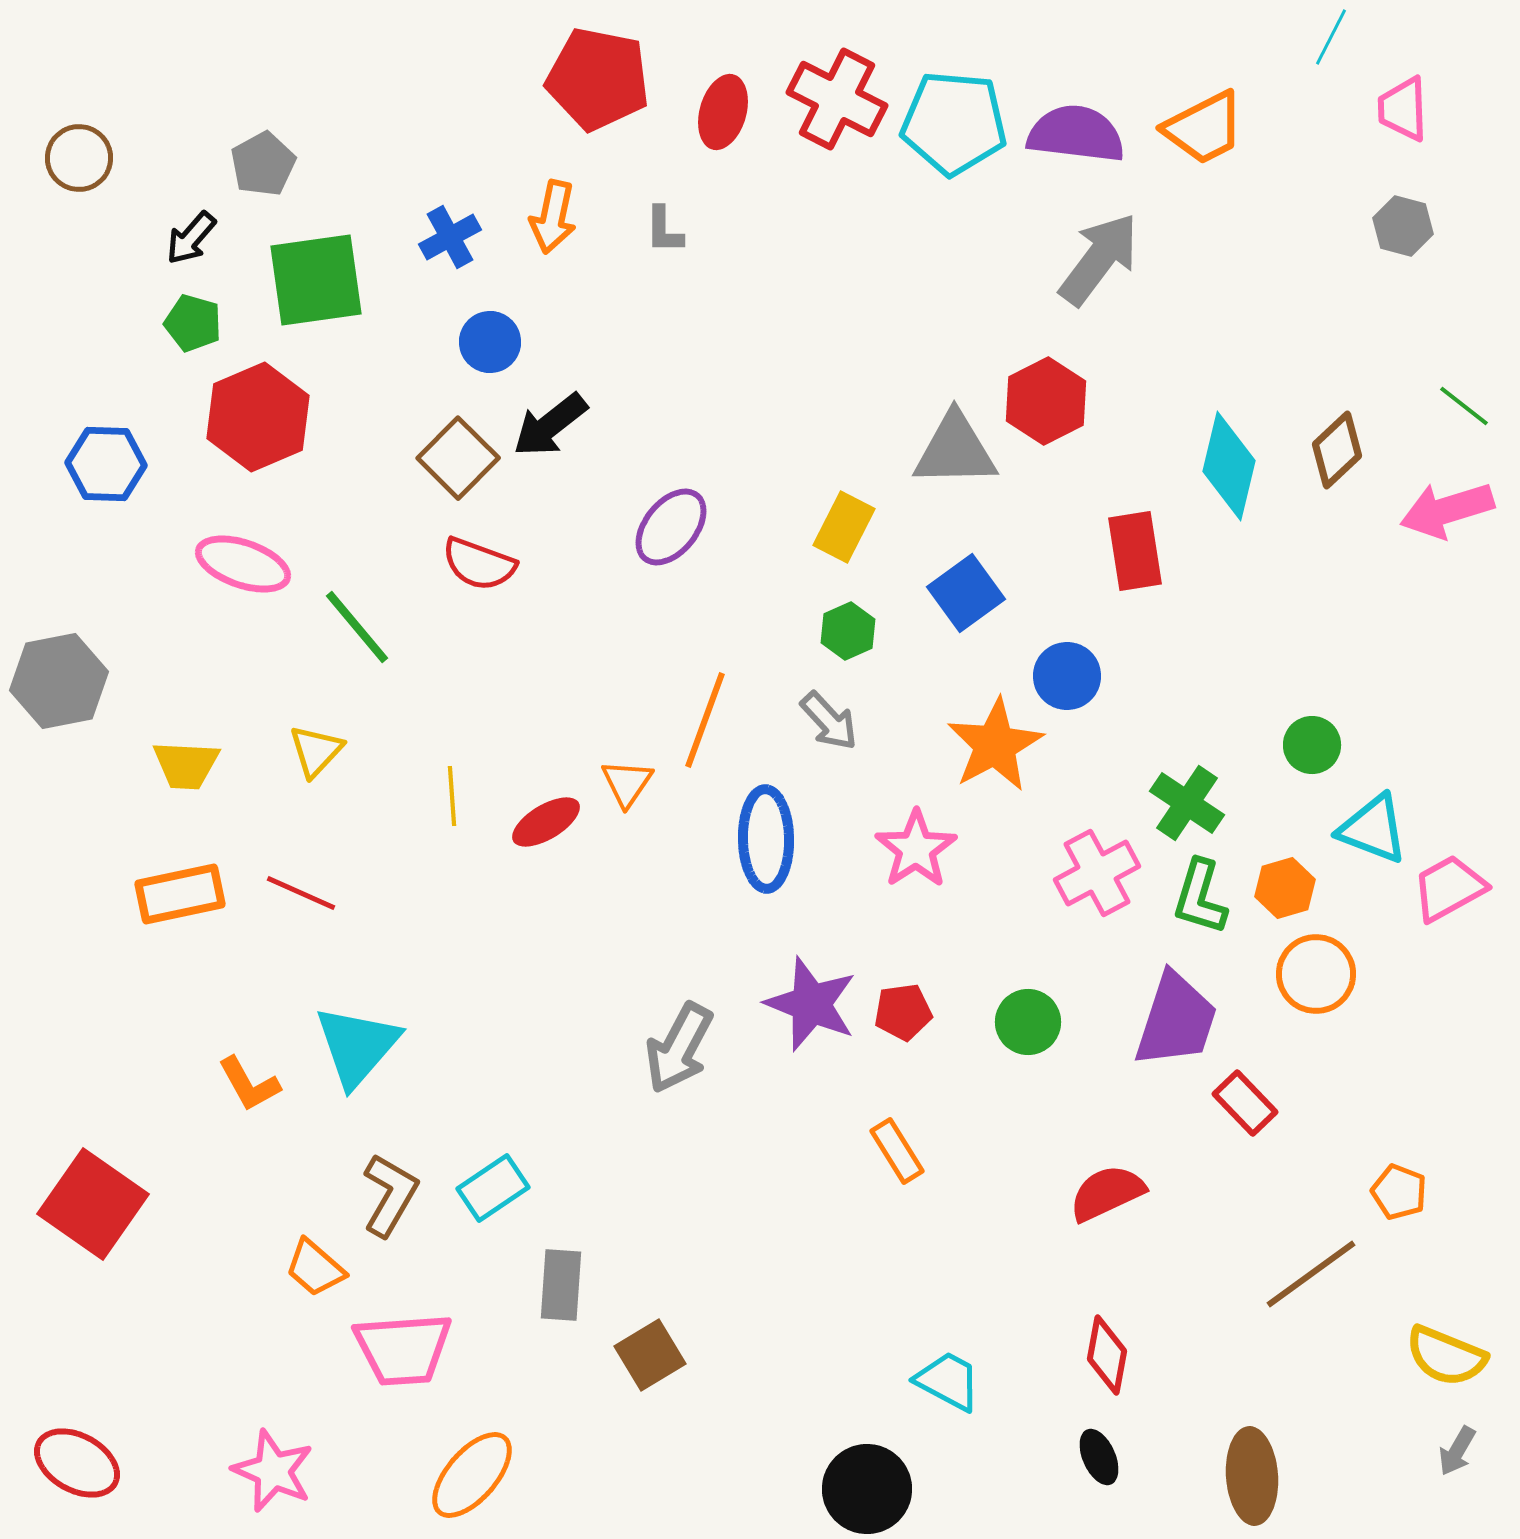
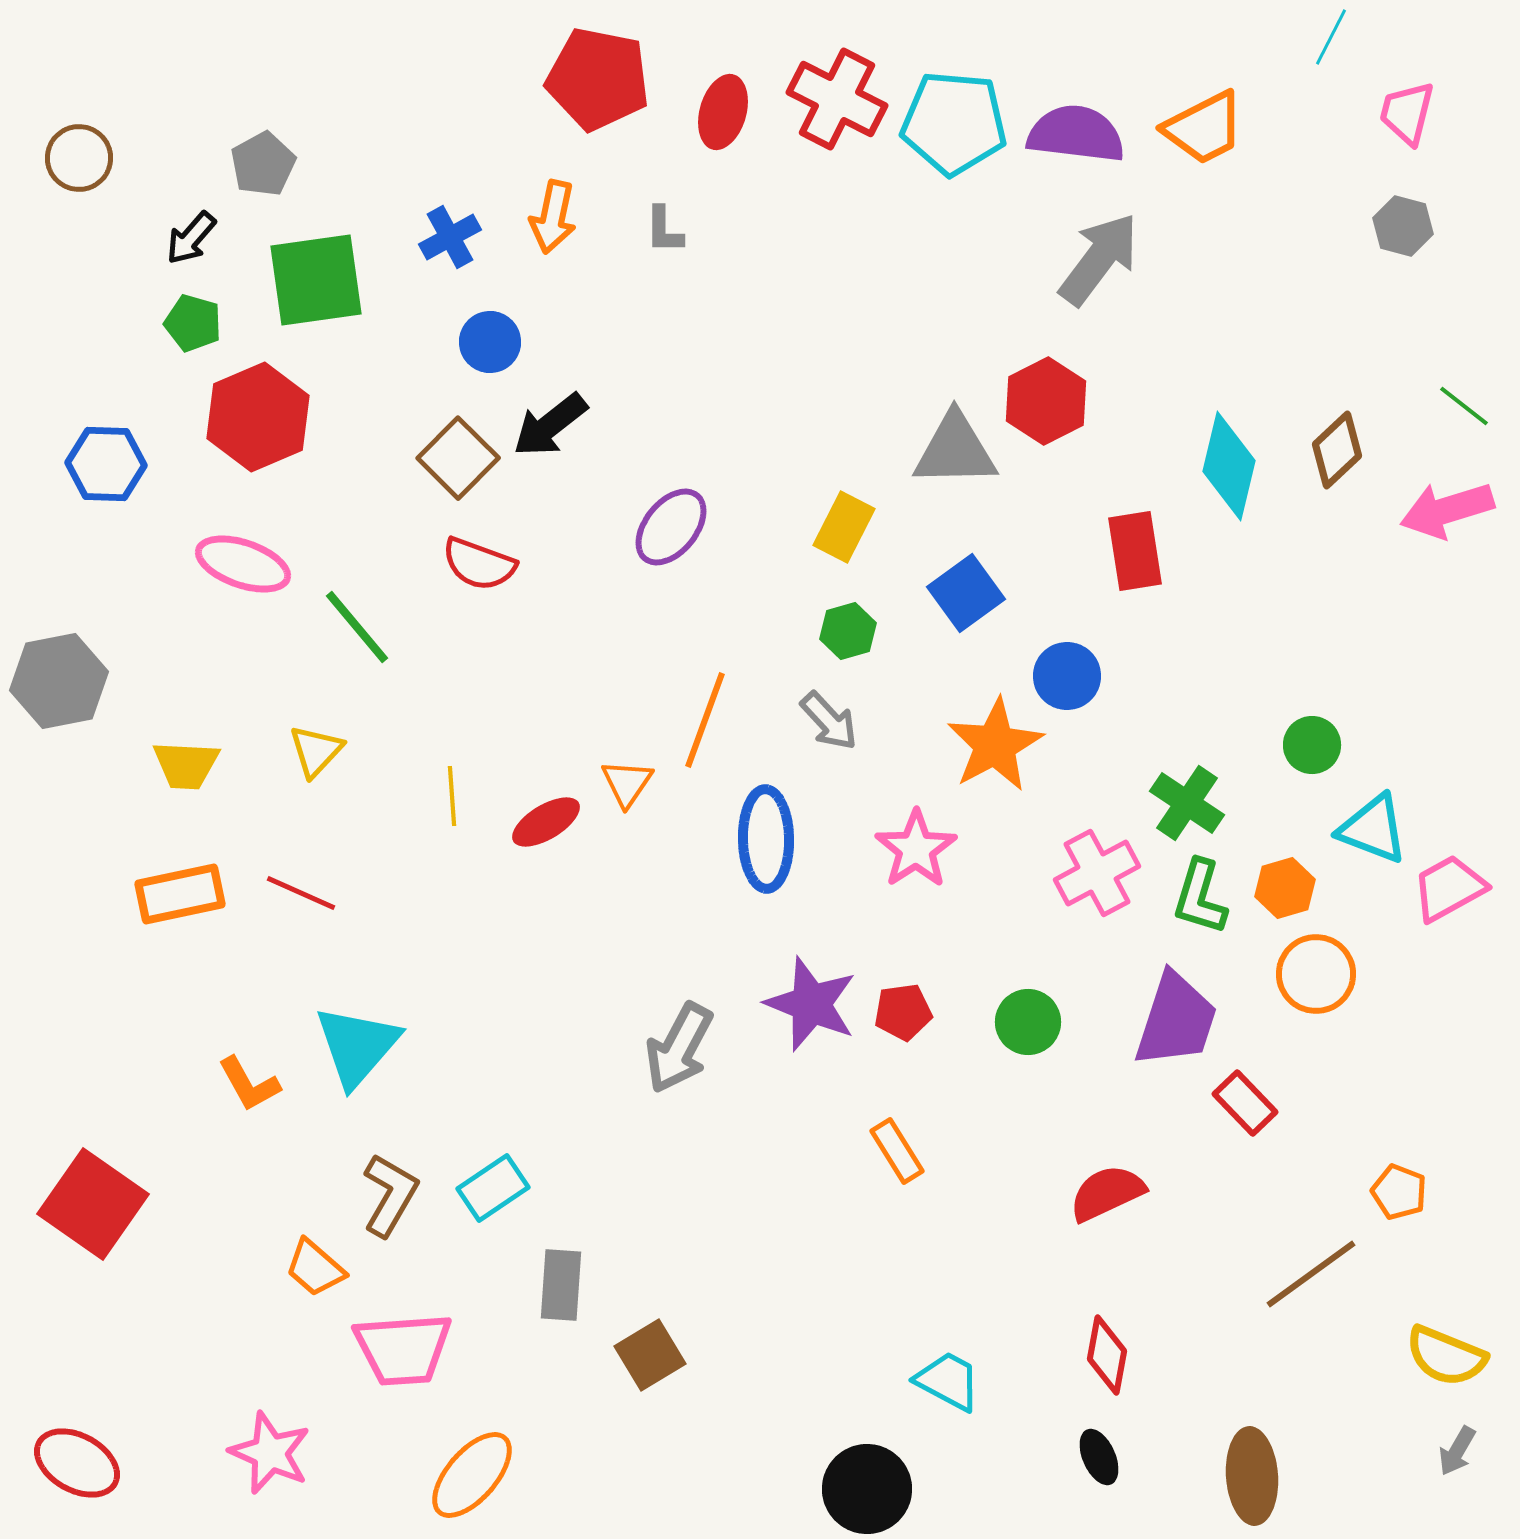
pink trapezoid at (1403, 109): moved 4 px right, 4 px down; rotated 16 degrees clockwise
green hexagon at (848, 631): rotated 8 degrees clockwise
pink star at (273, 1471): moved 3 px left, 18 px up
